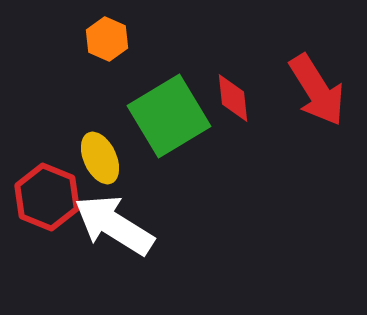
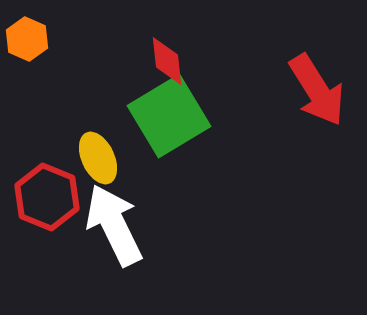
orange hexagon: moved 80 px left
red diamond: moved 66 px left, 37 px up
yellow ellipse: moved 2 px left
white arrow: rotated 32 degrees clockwise
